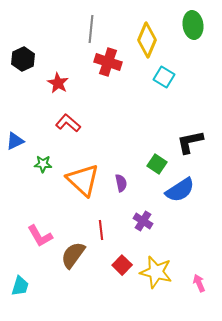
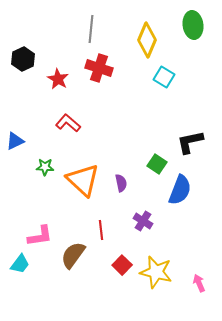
red cross: moved 9 px left, 6 px down
red star: moved 4 px up
green star: moved 2 px right, 3 px down
blue semicircle: rotated 36 degrees counterclockwise
pink L-shape: rotated 68 degrees counterclockwise
cyan trapezoid: moved 22 px up; rotated 20 degrees clockwise
